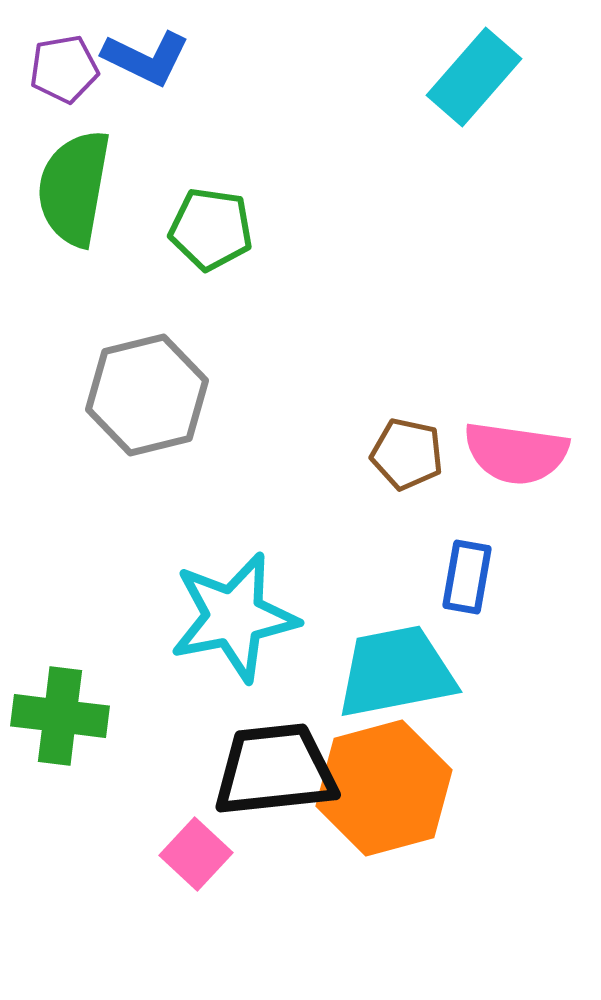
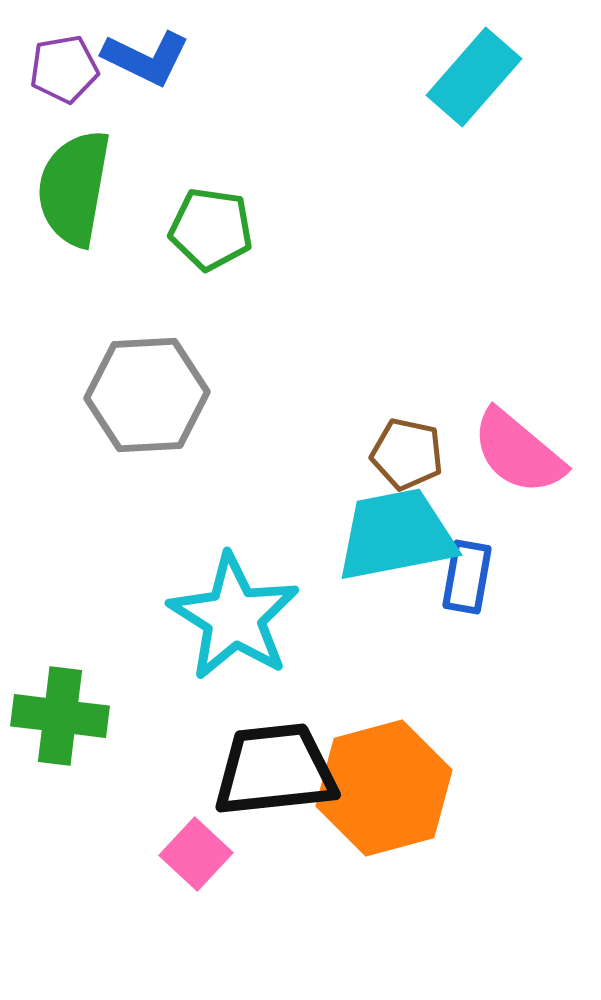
gray hexagon: rotated 11 degrees clockwise
pink semicircle: moved 2 px right, 1 px up; rotated 32 degrees clockwise
cyan star: rotated 29 degrees counterclockwise
cyan trapezoid: moved 137 px up
